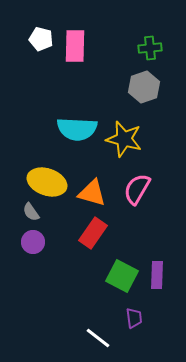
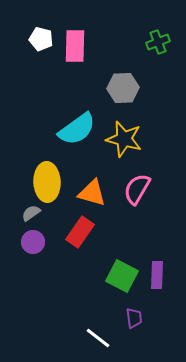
green cross: moved 8 px right, 6 px up; rotated 15 degrees counterclockwise
gray hexagon: moved 21 px left, 1 px down; rotated 16 degrees clockwise
cyan semicircle: rotated 39 degrees counterclockwise
yellow ellipse: rotated 69 degrees clockwise
gray semicircle: moved 1 px down; rotated 90 degrees clockwise
red rectangle: moved 13 px left, 1 px up
